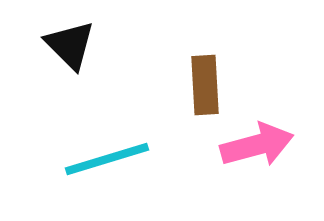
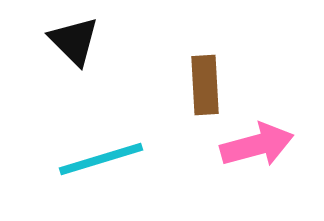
black triangle: moved 4 px right, 4 px up
cyan line: moved 6 px left
